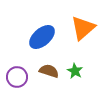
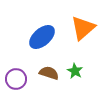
brown semicircle: moved 2 px down
purple circle: moved 1 px left, 2 px down
